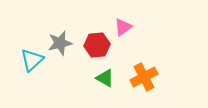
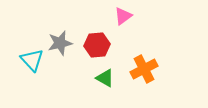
pink triangle: moved 11 px up
cyan triangle: rotated 30 degrees counterclockwise
orange cross: moved 8 px up
